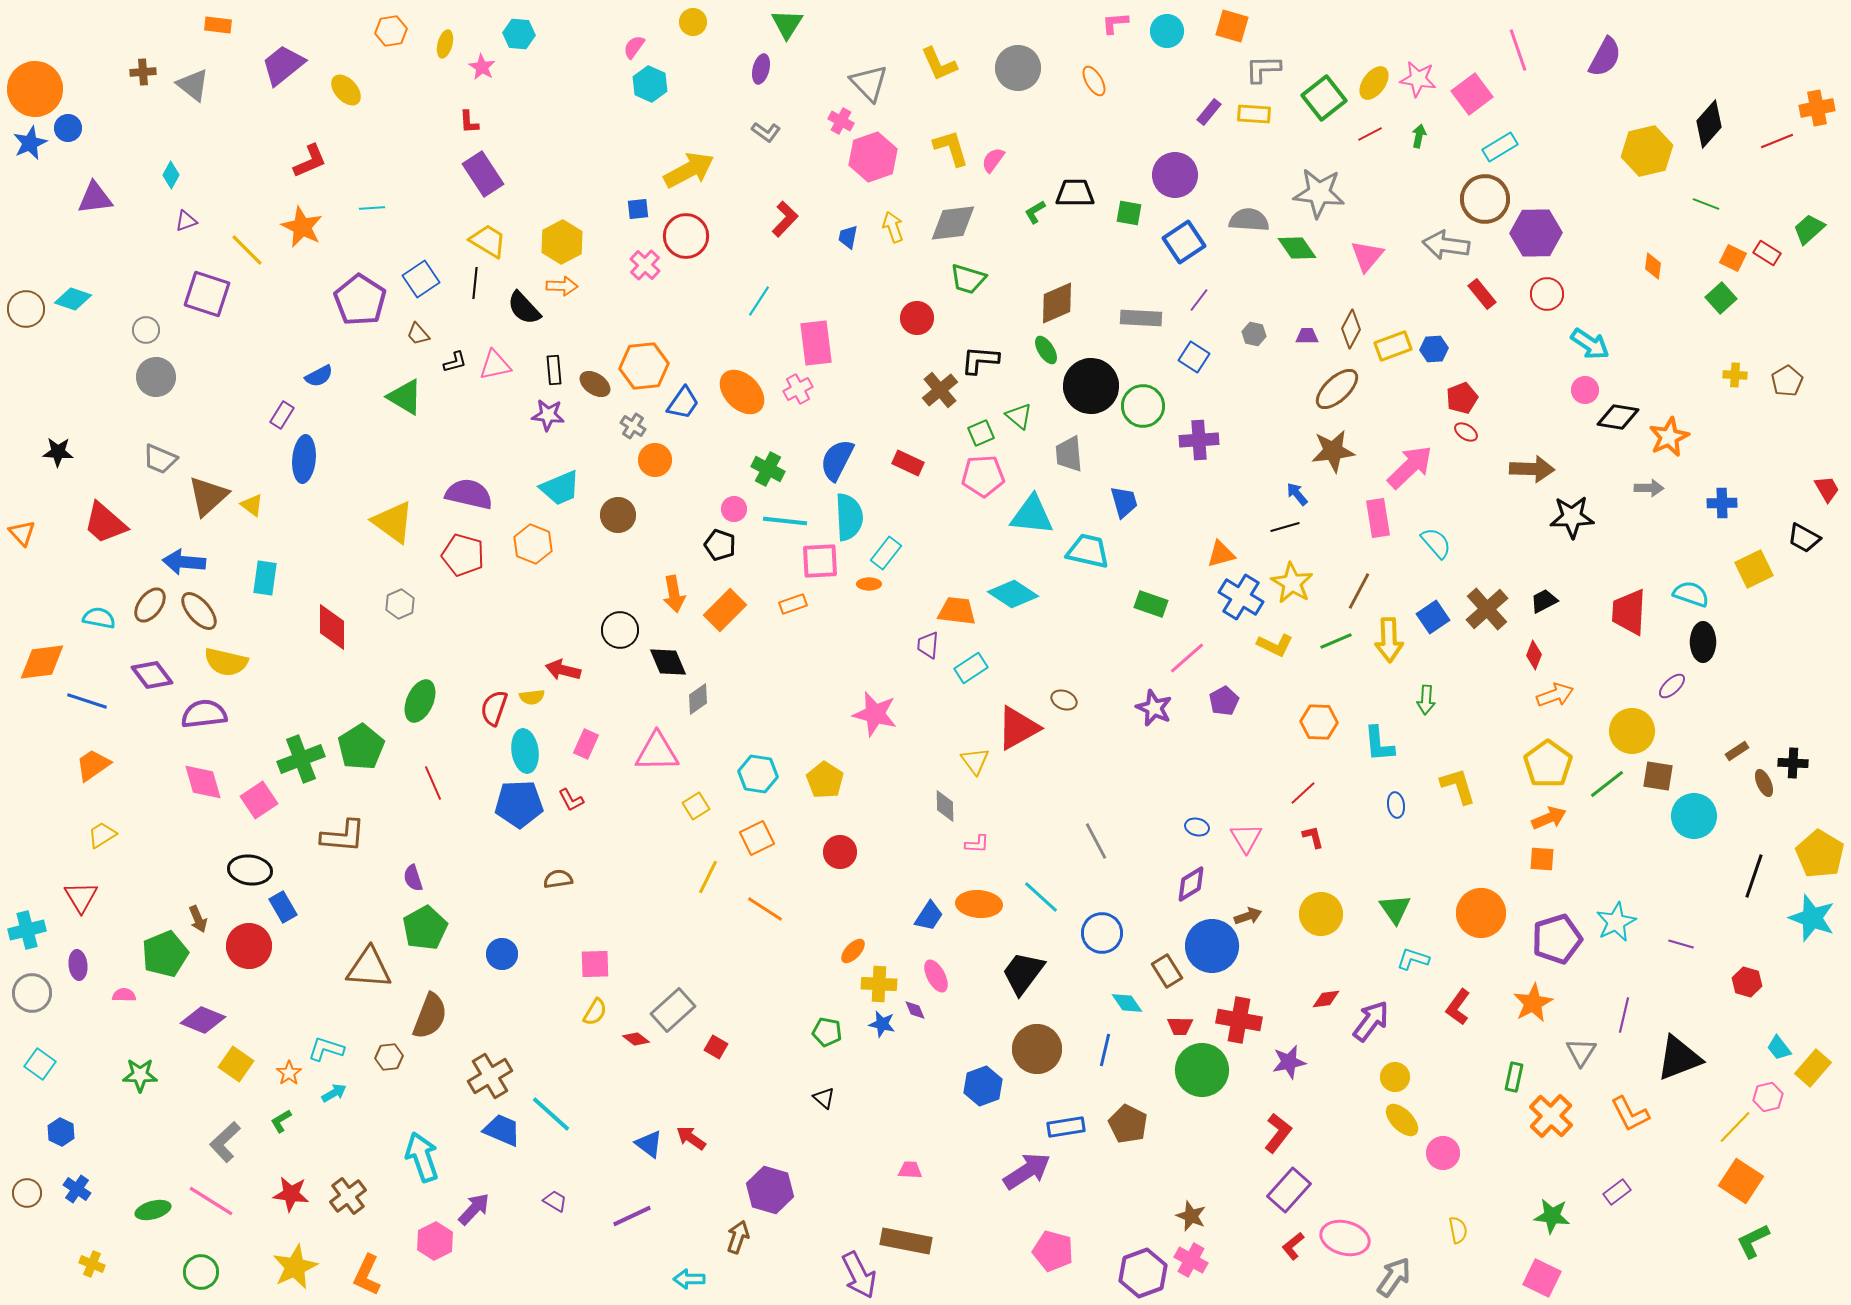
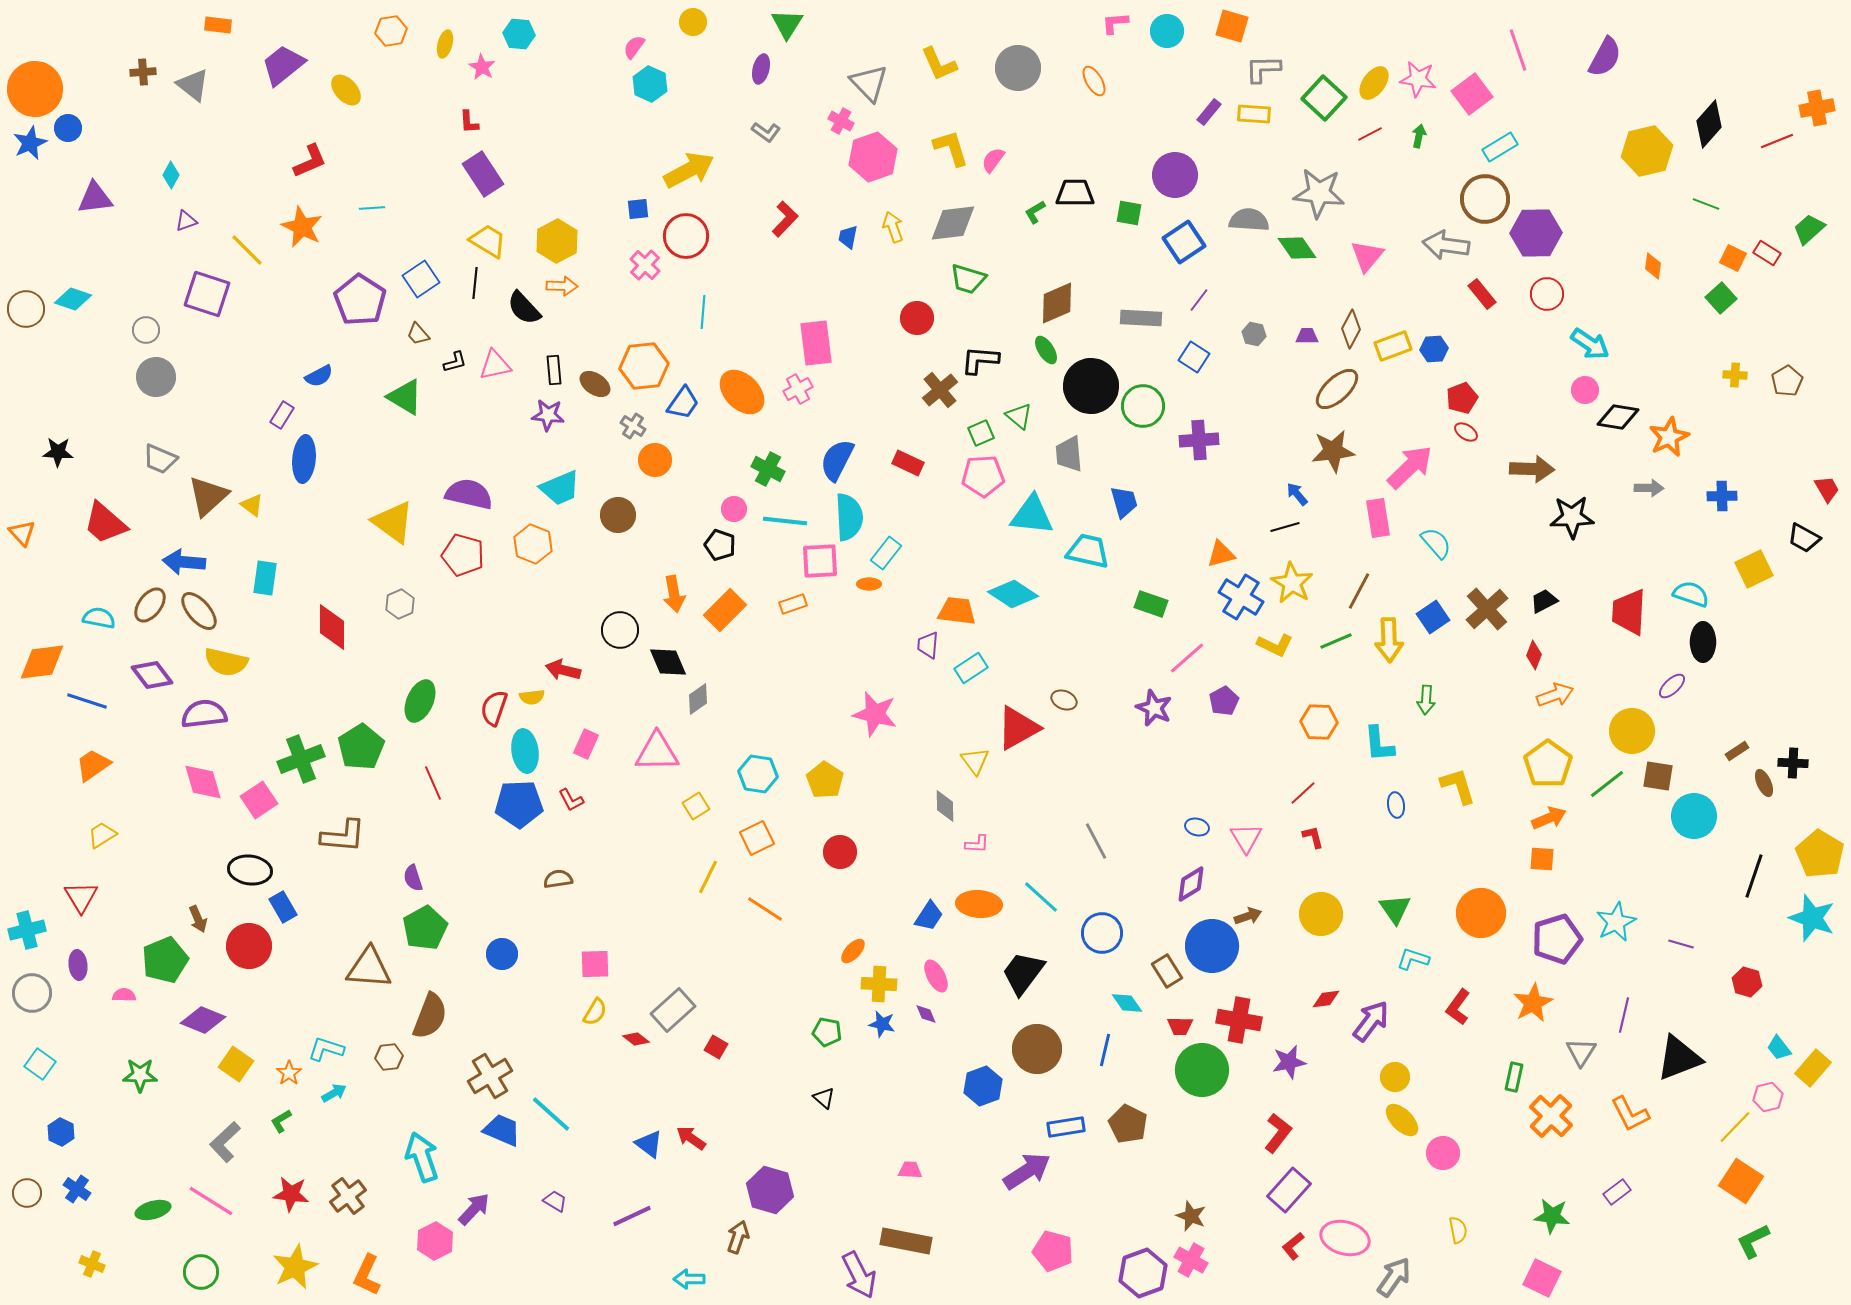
green square at (1324, 98): rotated 9 degrees counterclockwise
yellow hexagon at (562, 242): moved 5 px left, 1 px up
cyan line at (759, 301): moved 56 px left, 11 px down; rotated 28 degrees counterclockwise
blue cross at (1722, 503): moved 7 px up
green pentagon at (165, 954): moved 6 px down
purple diamond at (915, 1010): moved 11 px right, 4 px down
